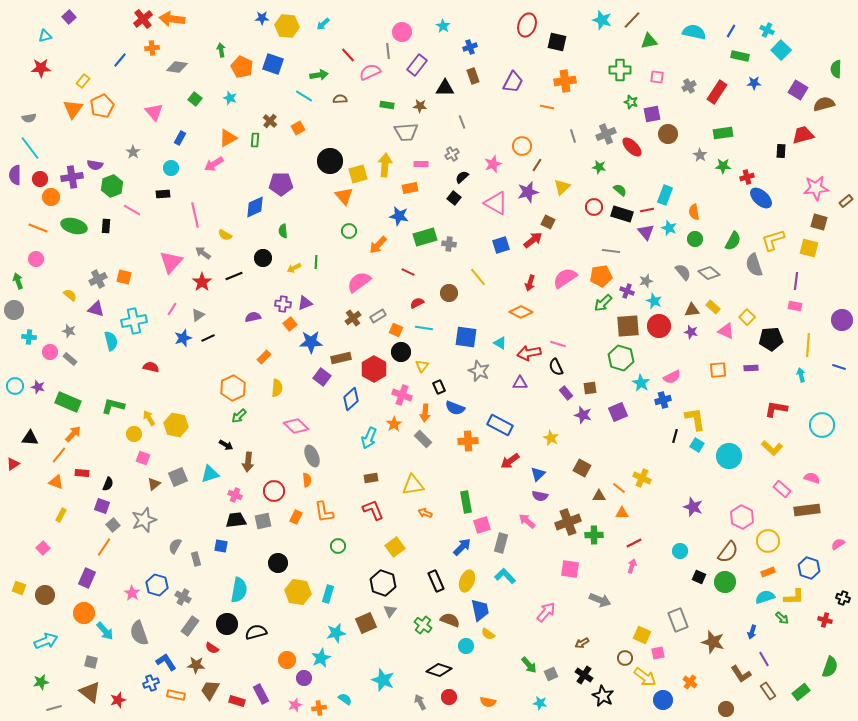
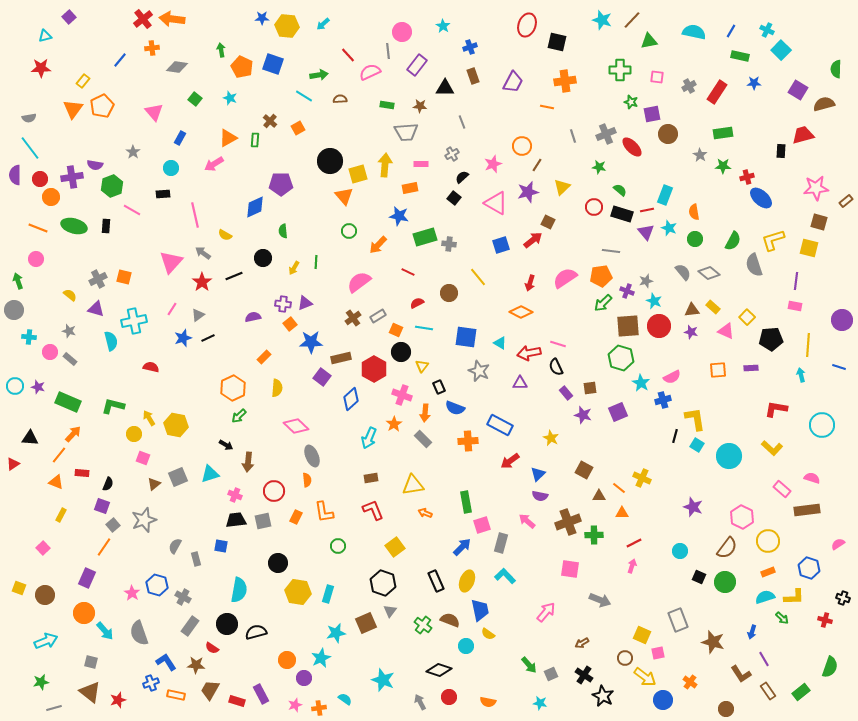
yellow arrow at (294, 268): rotated 32 degrees counterclockwise
brown square at (582, 468): moved 2 px right, 2 px down
brown semicircle at (728, 552): moved 1 px left, 4 px up
